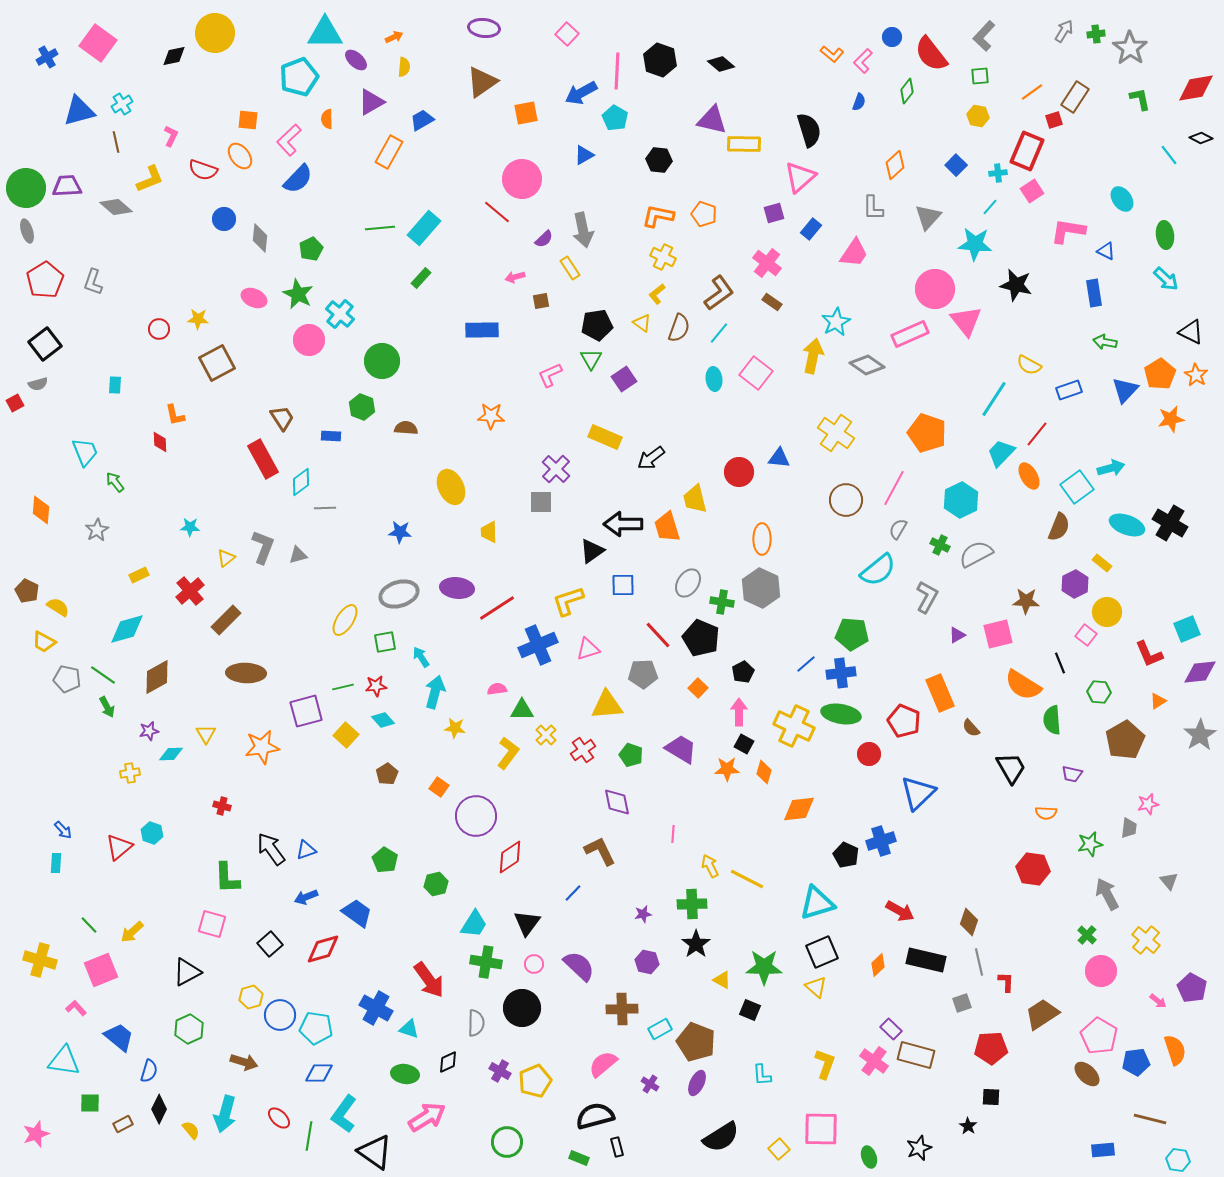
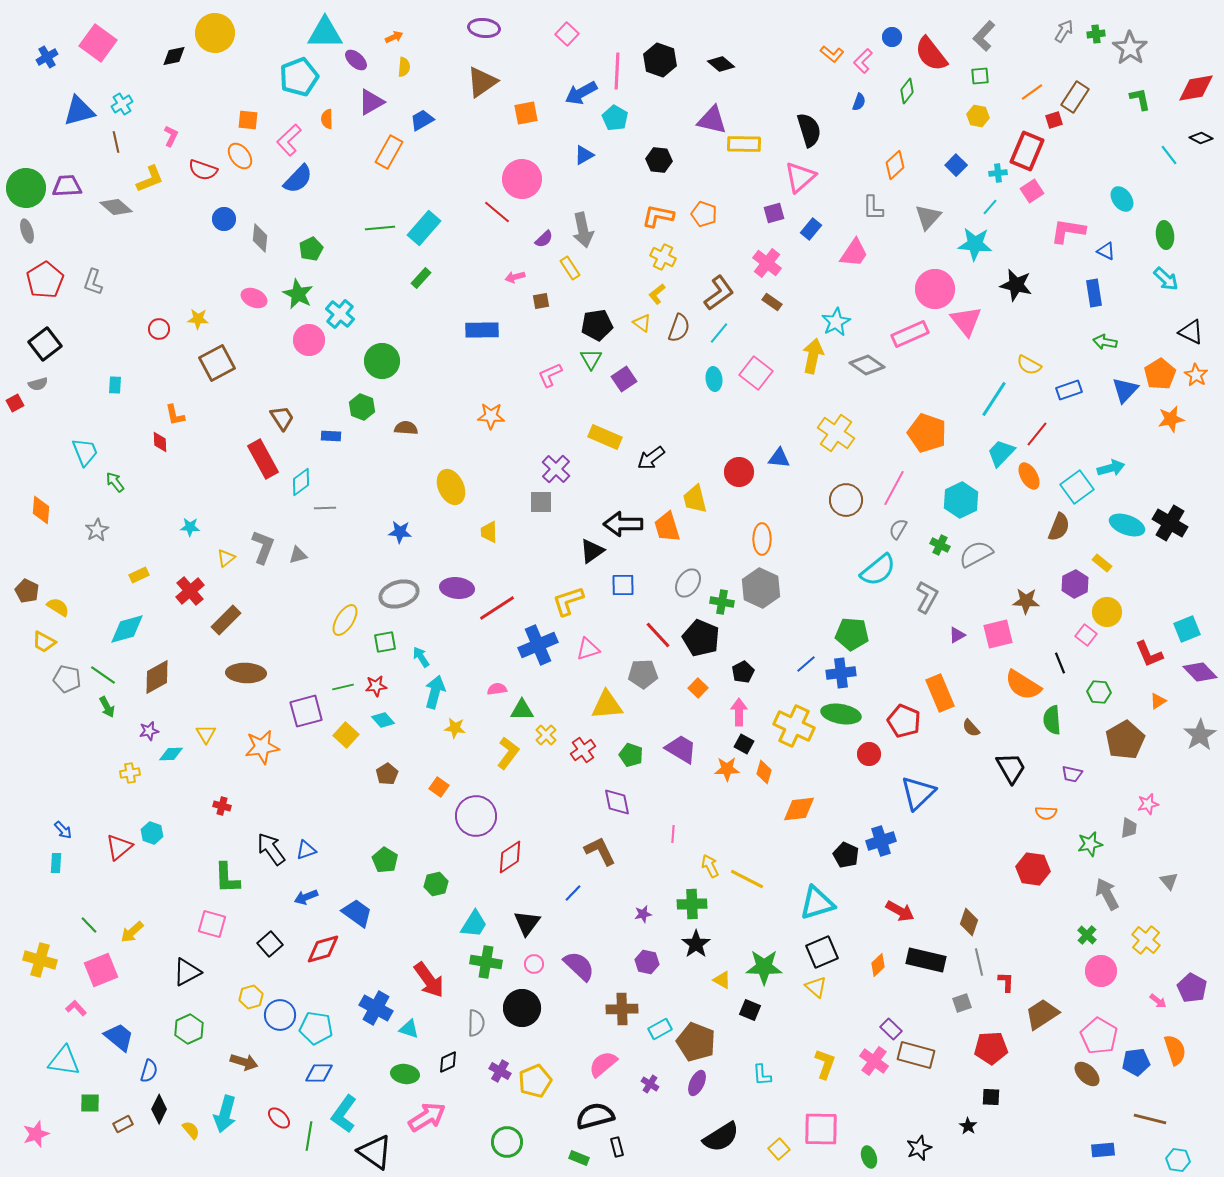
purple diamond at (1200, 672): rotated 52 degrees clockwise
